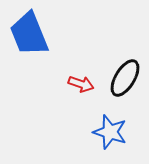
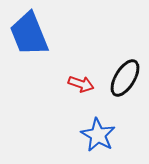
blue star: moved 12 px left, 3 px down; rotated 12 degrees clockwise
